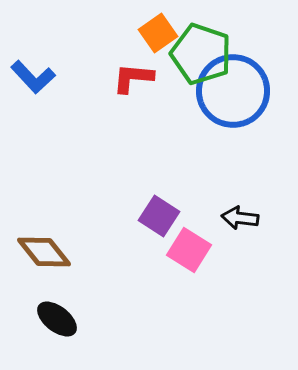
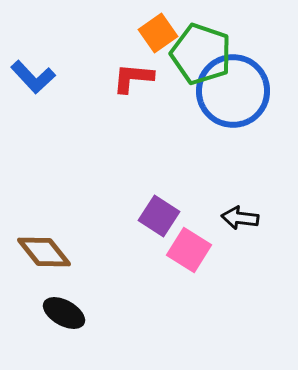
black ellipse: moved 7 px right, 6 px up; rotated 9 degrees counterclockwise
